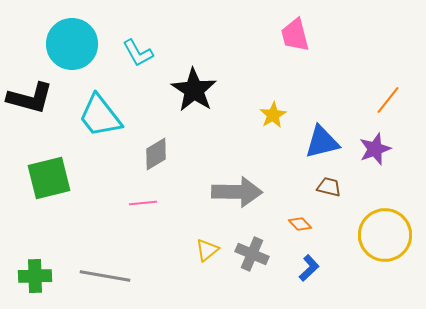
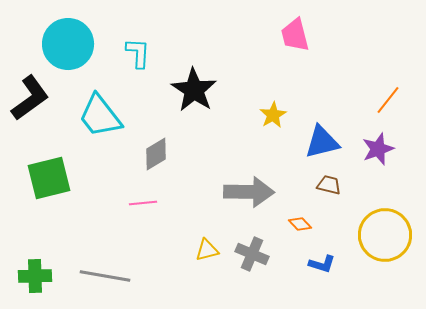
cyan circle: moved 4 px left
cyan L-shape: rotated 148 degrees counterclockwise
black L-shape: rotated 51 degrees counterclockwise
purple star: moved 3 px right
brown trapezoid: moved 2 px up
gray arrow: moved 12 px right
yellow triangle: rotated 25 degrees clockwise
blue L-shape: moved 13 px right, 4 px up; rotated 60 degrees clockwise
